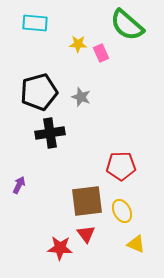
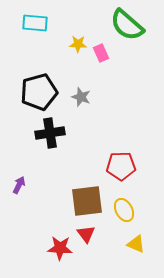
yellow ellipse: moved 2 px right, 1 px up
